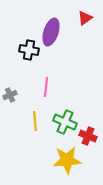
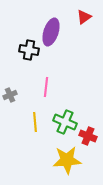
red triangle: moved 1 px left, 1 px up
yellow line: moved 1 px down
